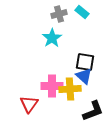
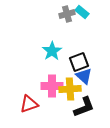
gray cross: moved 8 px right
cyan star: moved 13 px down
black square: moved 6 px left; rotated 30 degrees counterclockwise
red triangle: rotated 36 degrees clockwise
black L-shape: moved 9 px left, 4 px up
